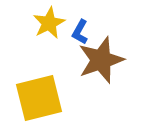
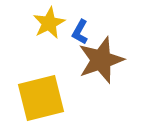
yellow square: moved 2 px right
